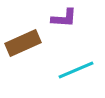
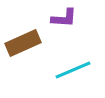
cyan line: moved 3 px left
